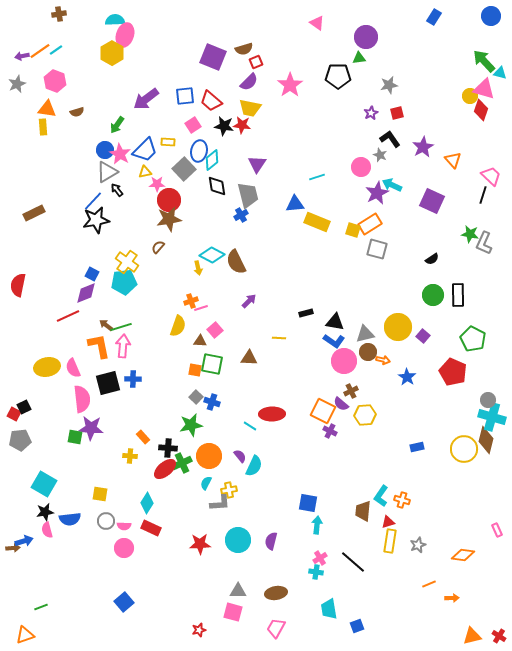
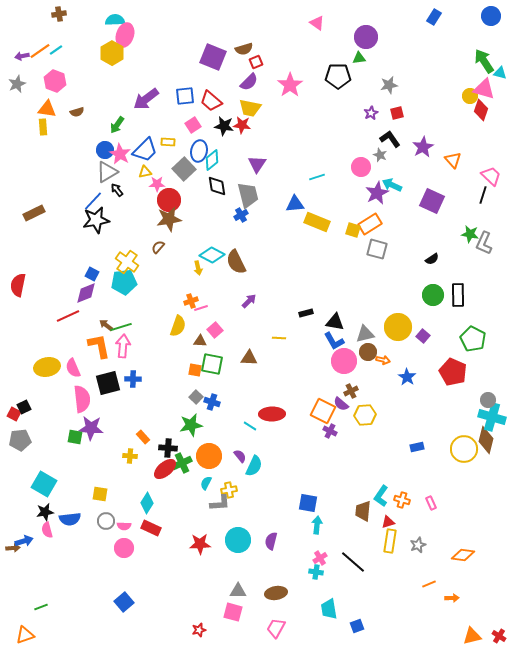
green arrow at (484, 61): rotated 10 degrees clockwise
blue L-shape at (334, 341): rotated 25 degrees clockwise
pink rectangle at (497, 530): moved 66 px left, 27 px up
